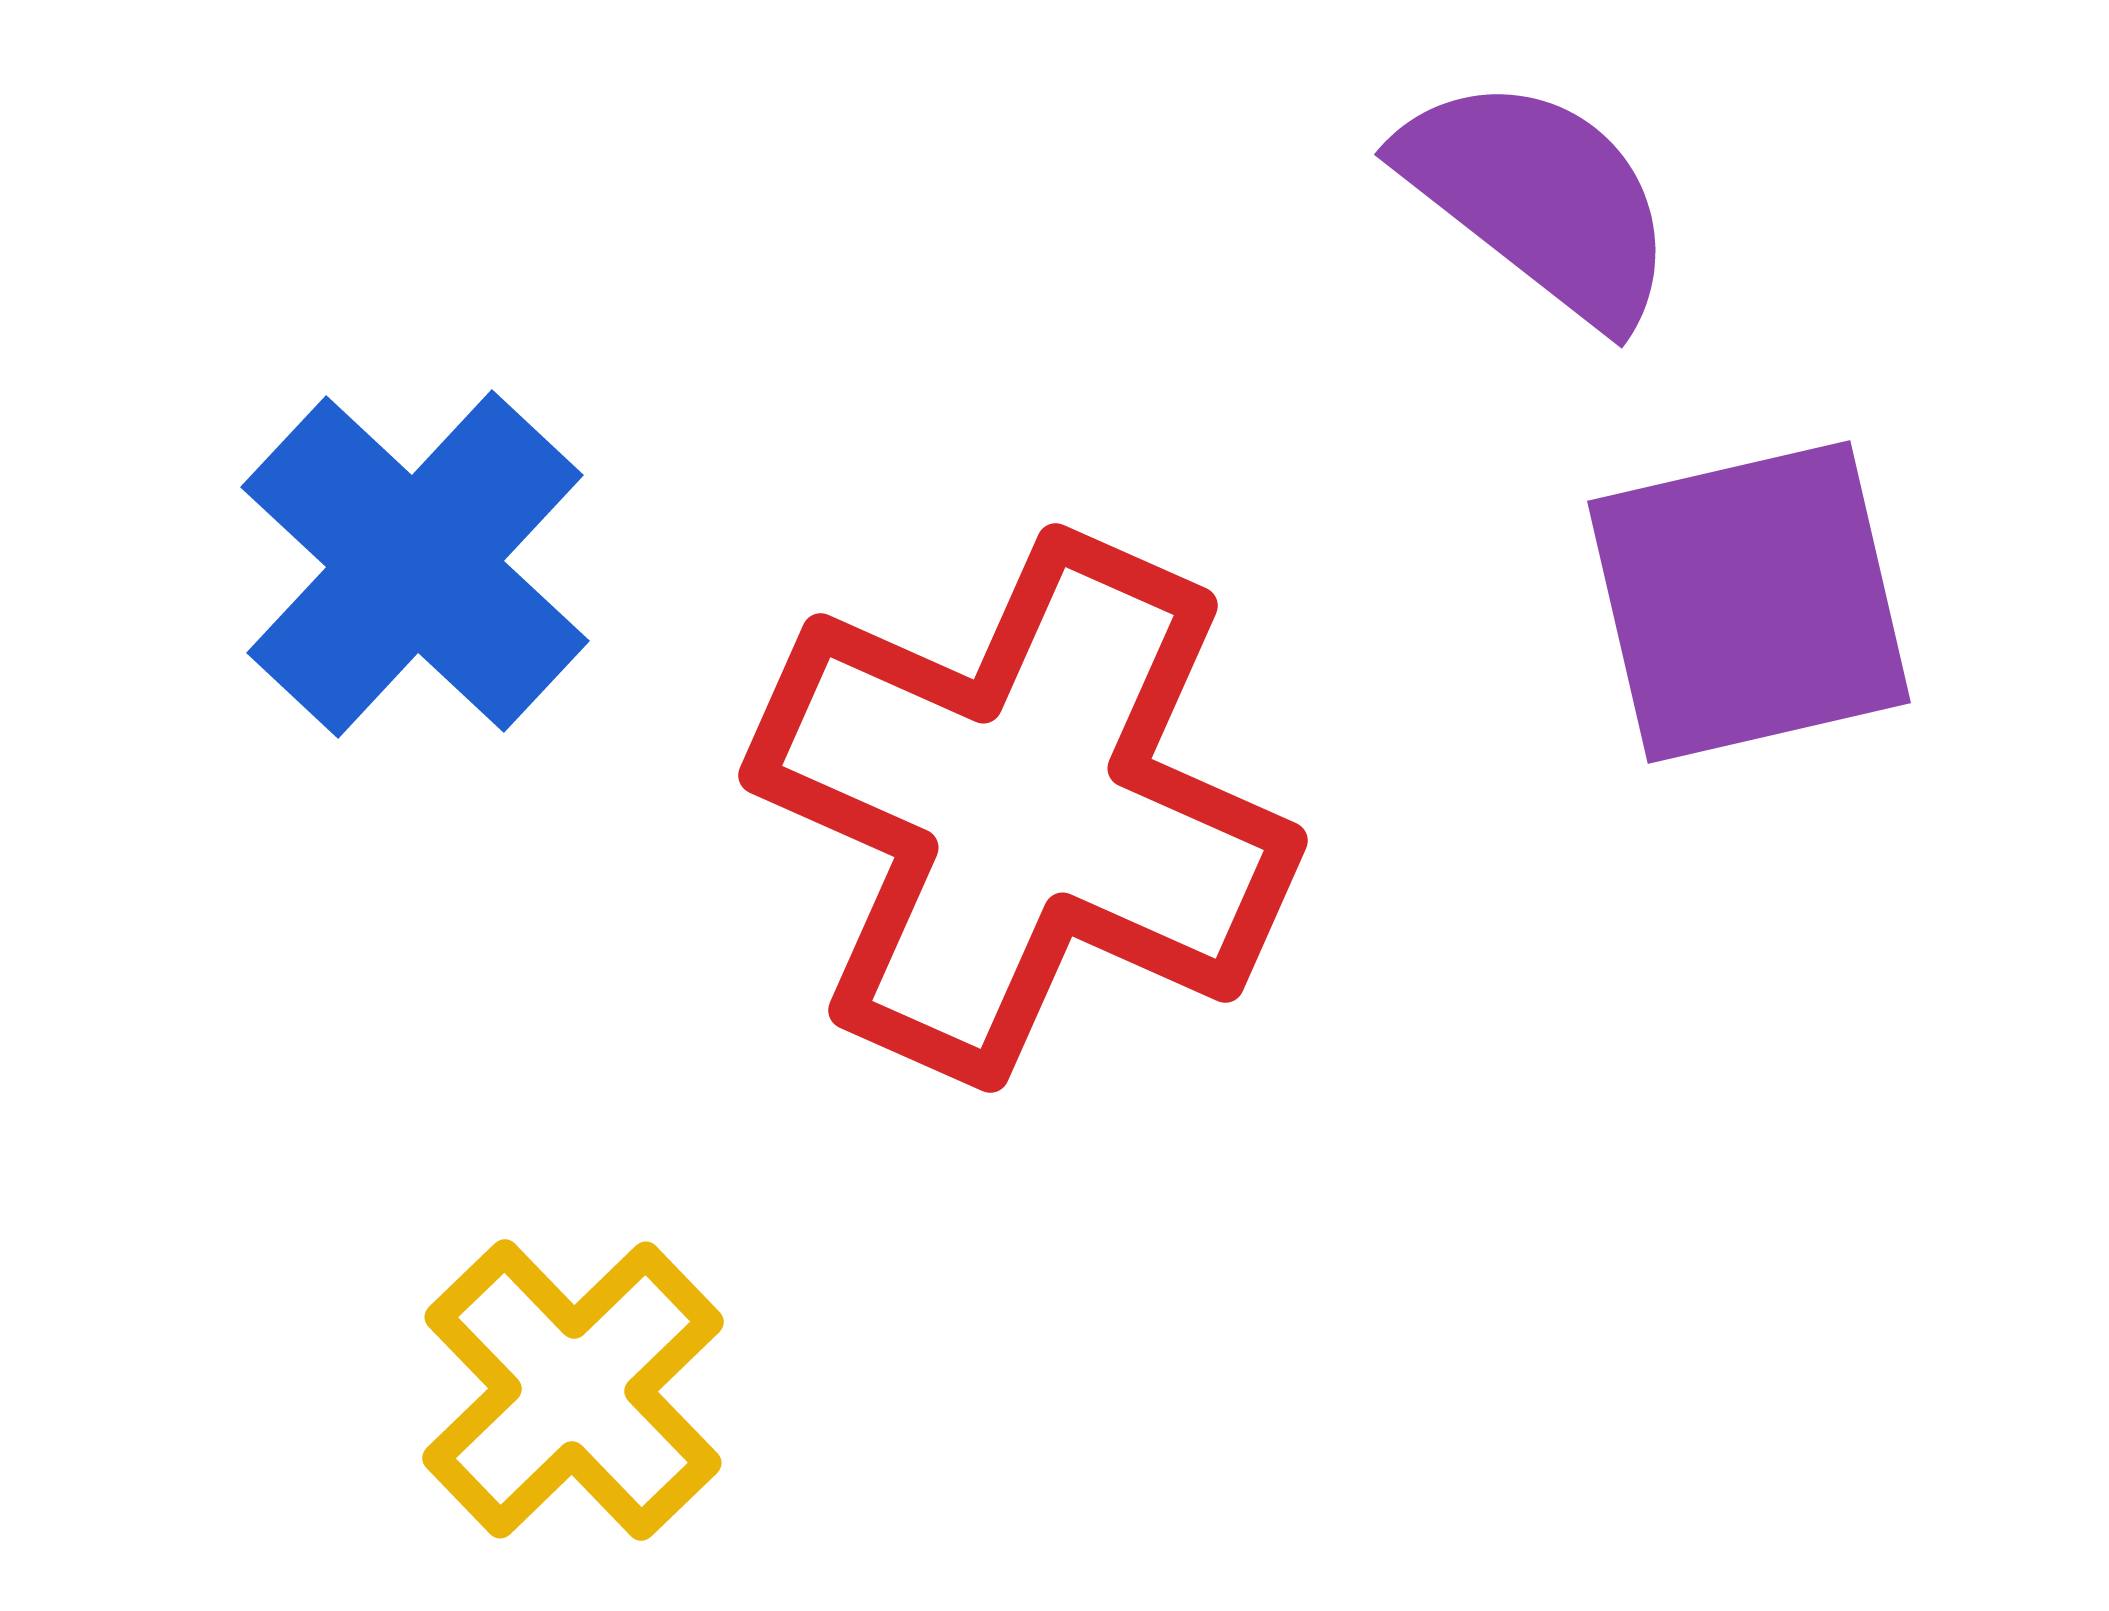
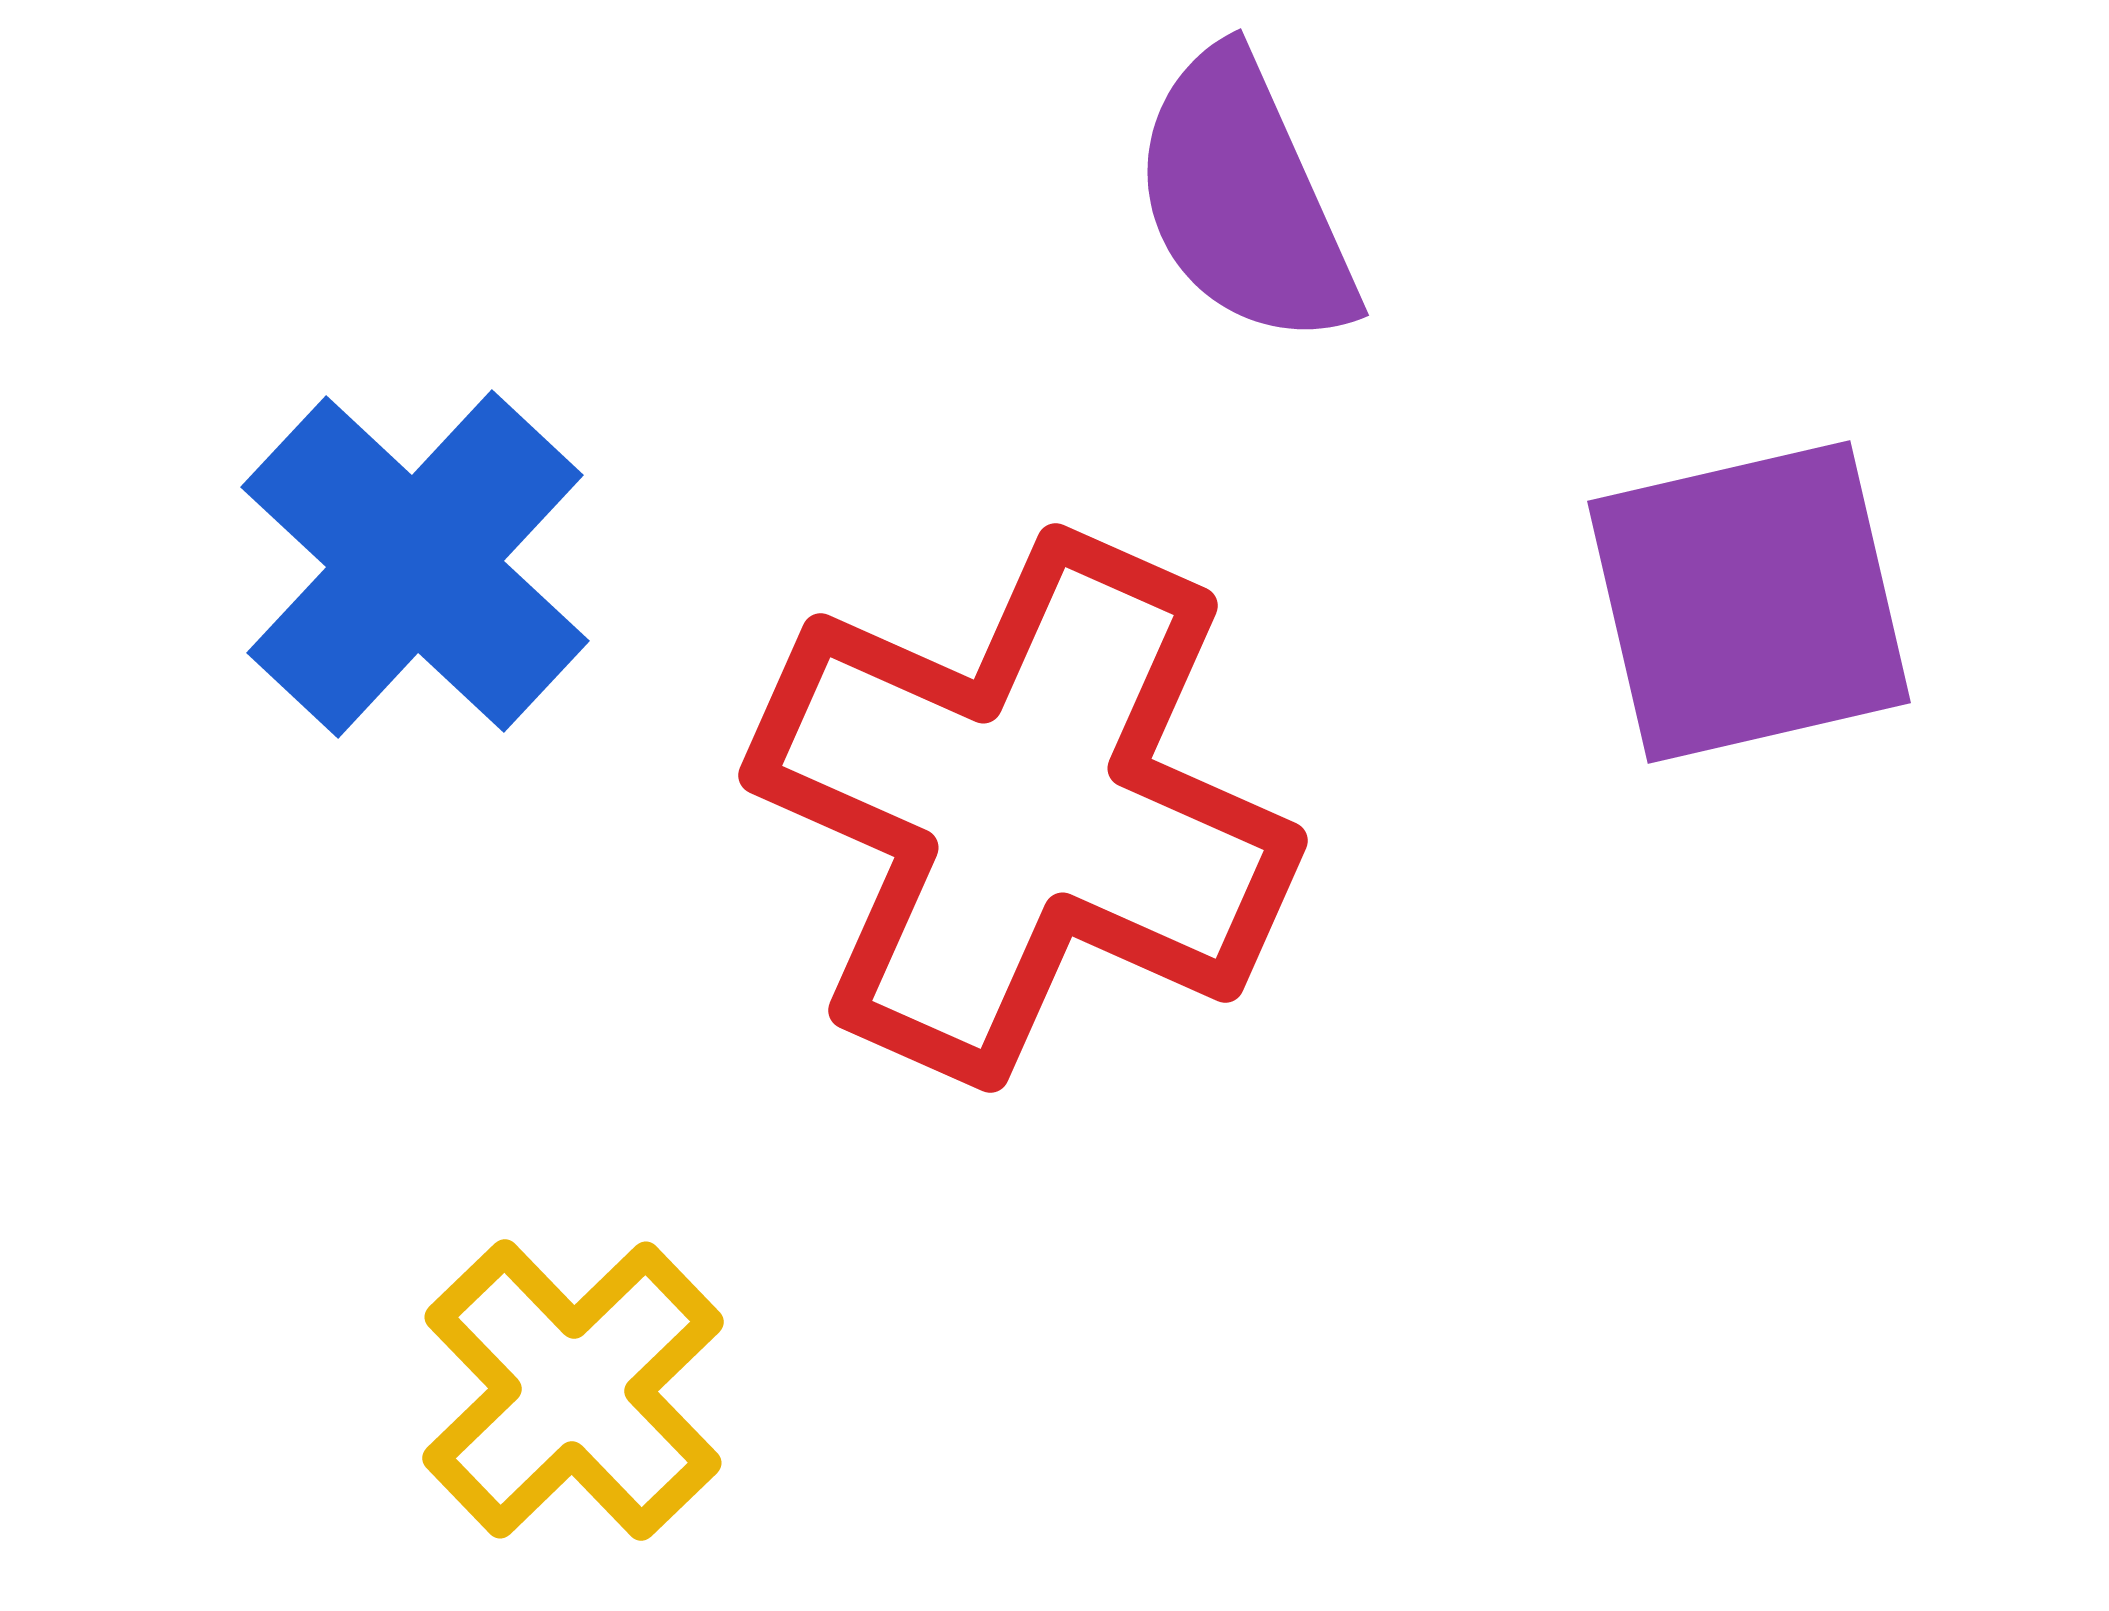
purple semicircle: moved 295 px left; rotated 152 degrees counterclockwise
